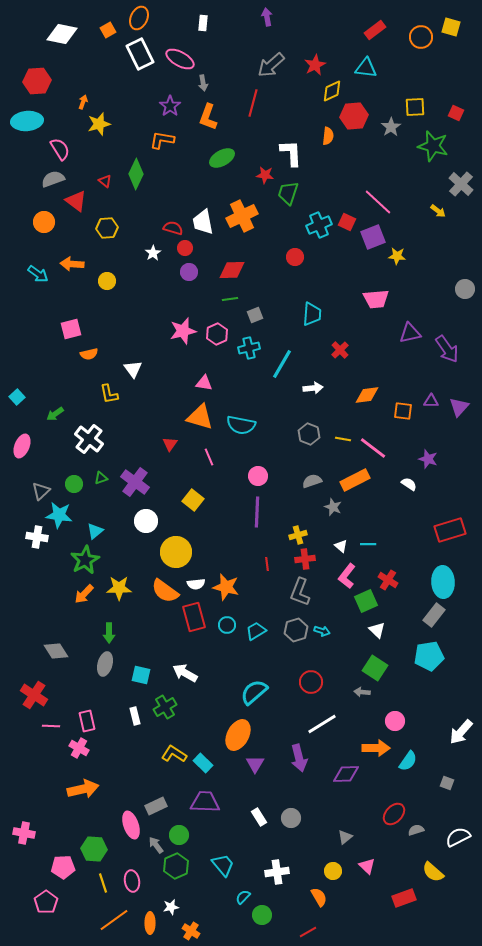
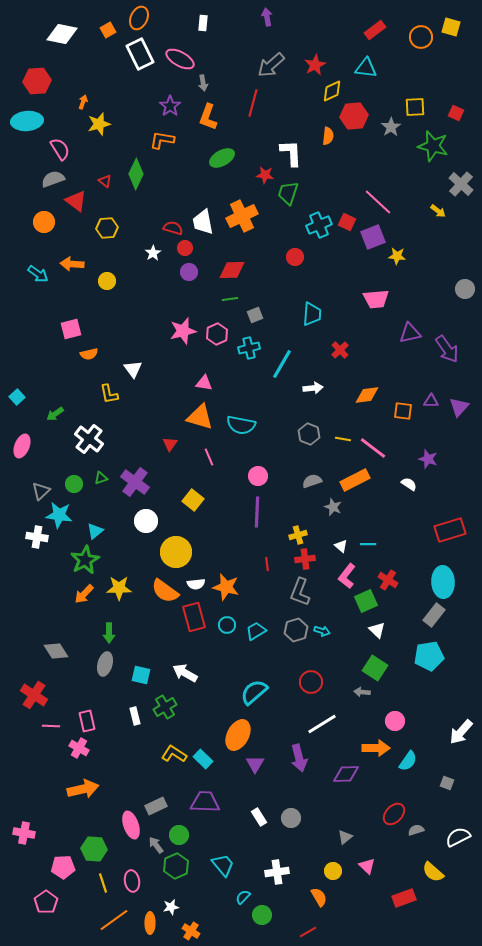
cyan rectangle at (203, 763): moved 4 px up
